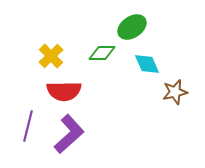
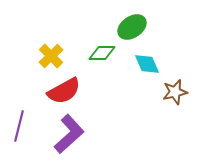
red semicircle: rotated 28 degrees counterclockwise
purple line: moved 9 px left
